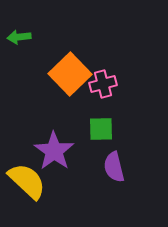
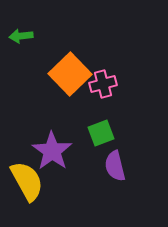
green arrow: moved 2 px right, 1 px up
green square: moved 4 px down; rotated 20 degrees counterclockwise
purple star: moved 2 px left
purple semicircle: moved 1 px right, 1 px up
yellow semicircle: rotated 18 degrees clockwise
